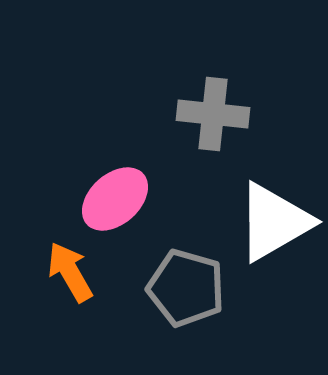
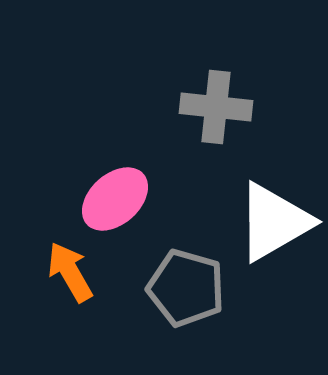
gray cross: moved 3 px right, 7 px up
